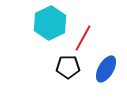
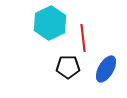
red line: rotated 36 degrees counterclockwise
